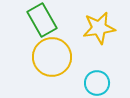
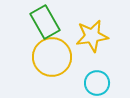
green rectangle: moved 3 px right, 2 px down
yellow star: moved 7 px left, 8 px down
